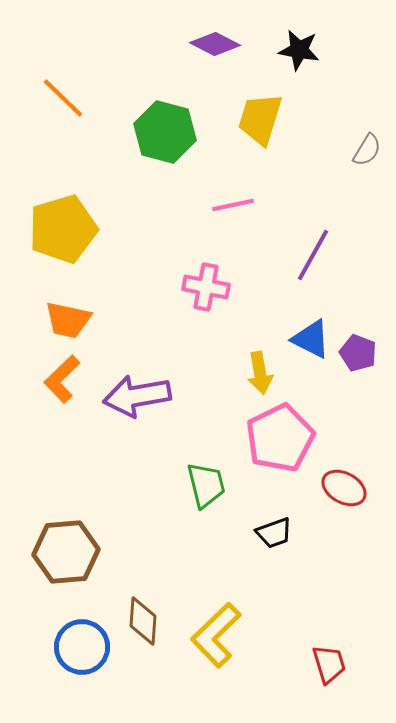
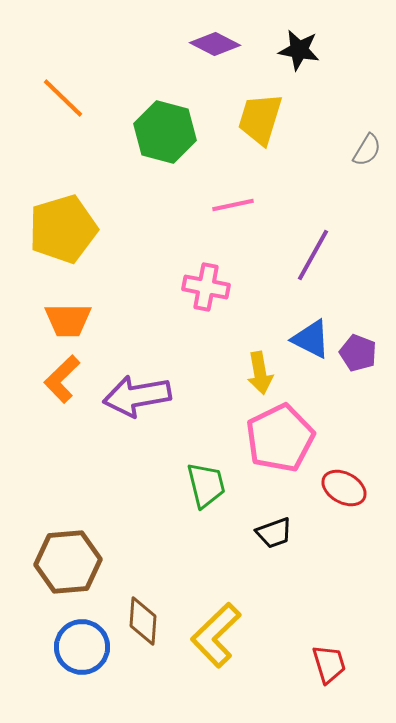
orange trapezoid: rotated 12 degrees counterclockwise
brown hexagon: moved 2 px right, 10 px down
